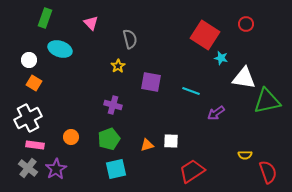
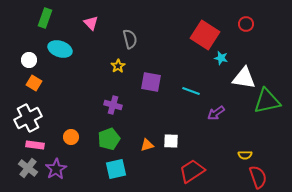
red semicircle: moved 10 px left, 5 px down
